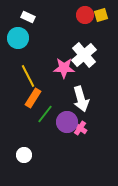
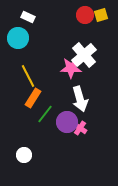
pink star: moved 7 px right
white arrow: moved 1 px left
